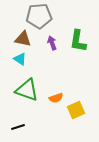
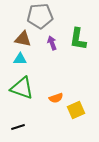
gray pentagon: moved 1 px right
green L-shape: moved 2 px up
cyan triangle: rotated 32 degrees counterclockwise
green triangle: moved 5 px left, 2 px up
